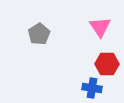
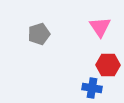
gray pentagon: rotated 15 degrees clockwise
red hexagon: moved 1 px right, 1 px down
